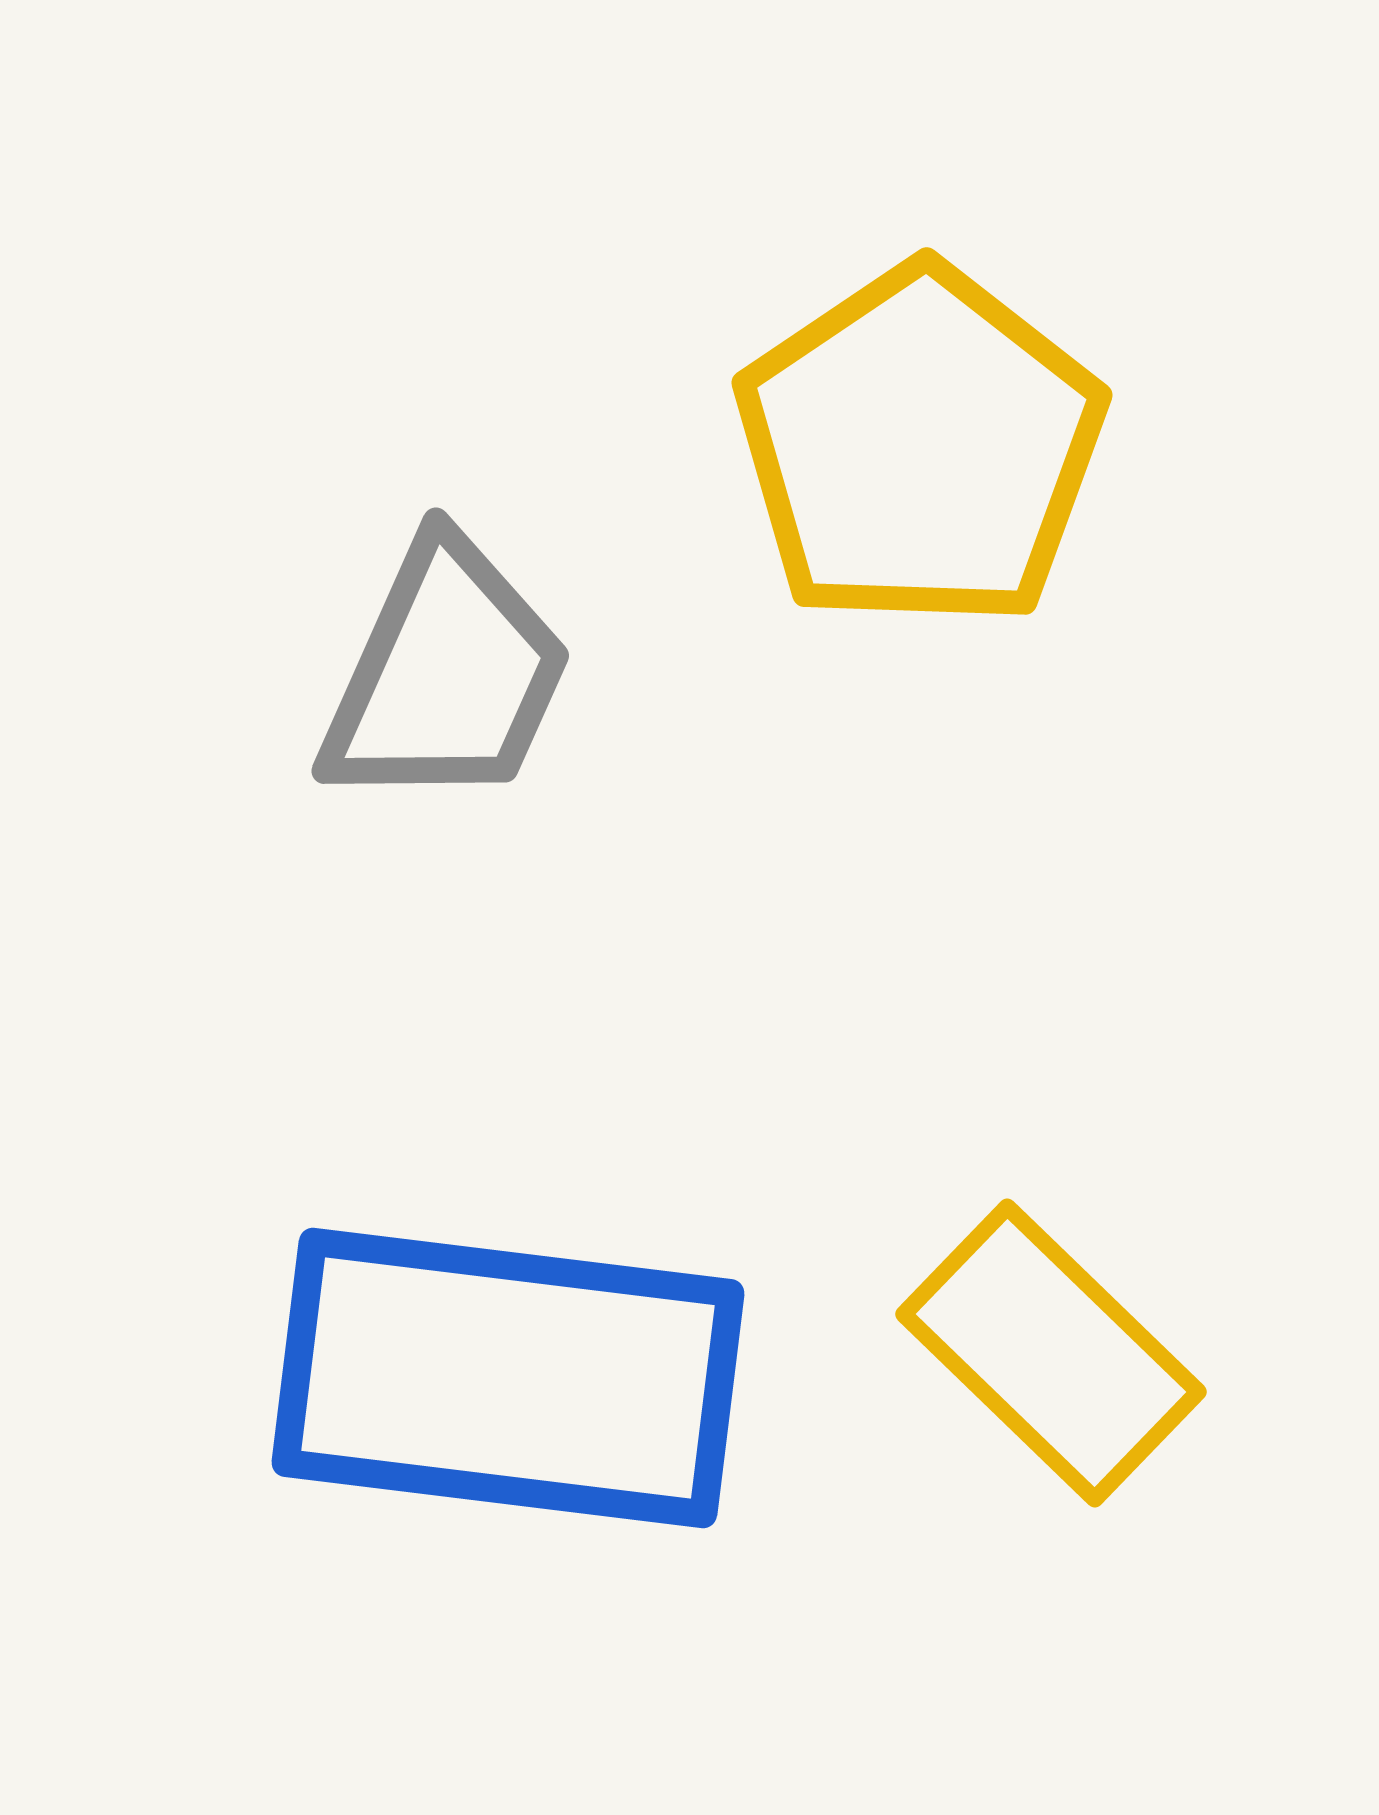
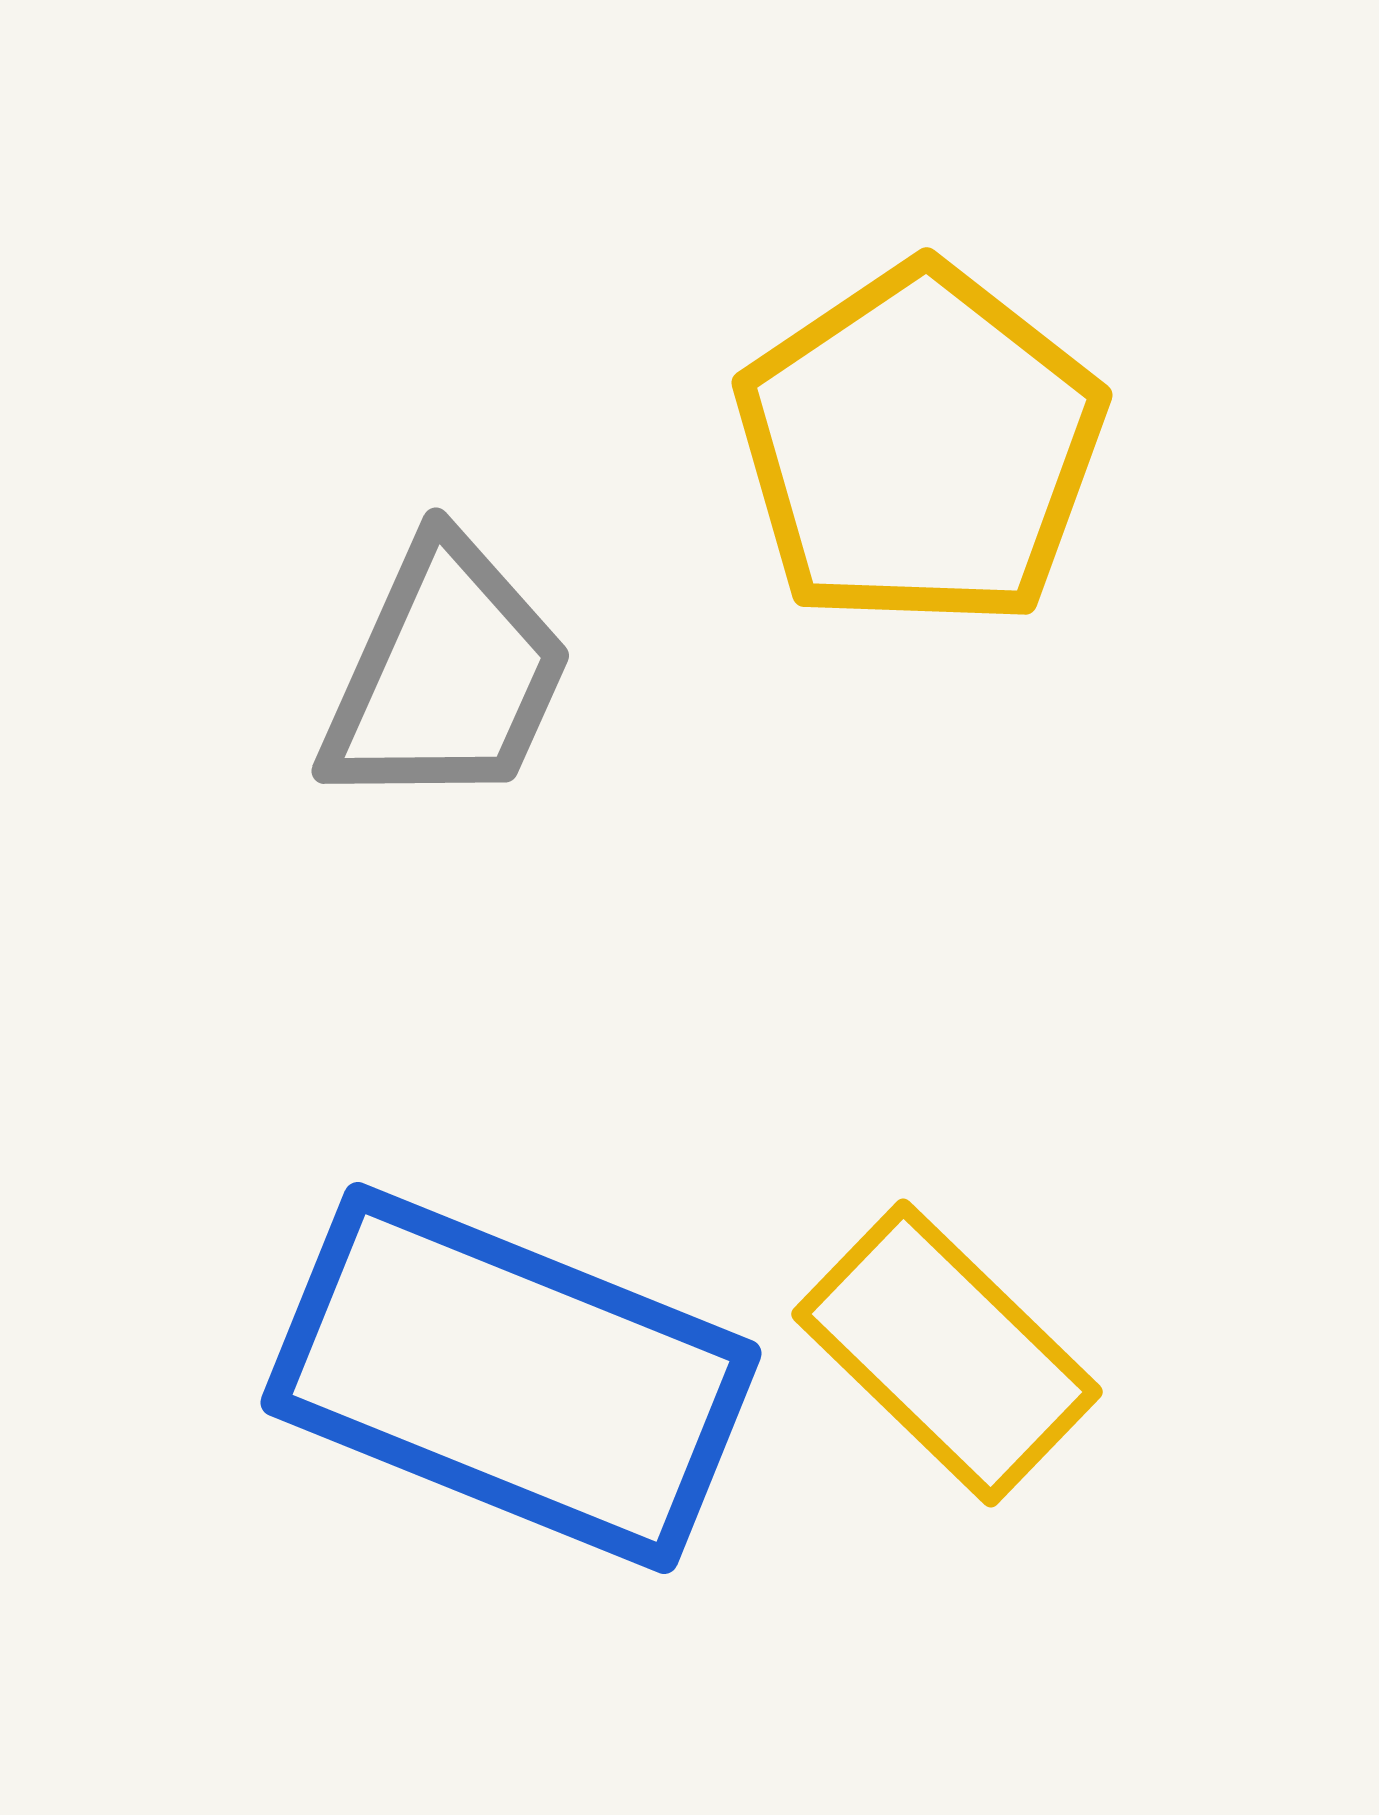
yellow rectangle: moved 104 px left
blue rectangle: moved 3 px right; rotated 15 degrees clockwise
